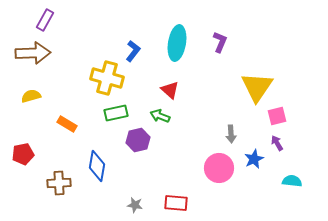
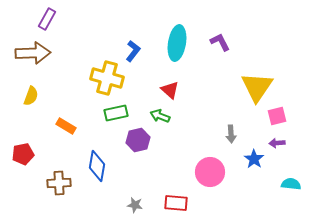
purple rectangle: moved 2 px right, 1 px up
purple L-shape: rotated 50 degrees counterclockwise
yellow semicircle: rotated 126 degrees clockwise
orange rectangle: moved 1 px left, 2 px down
purple arrow: rotated 63 degrees counterclockwise
blue star: rotated 12 degrees counterclockwise
pink circle: moved 9 px left, 4 px down
cyan semicircle: moved 1 px left, 3 px down
